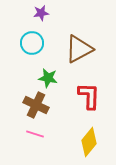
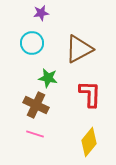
red L-shape: moved 1 px right, 2 px up
